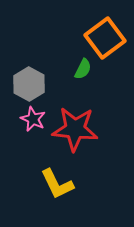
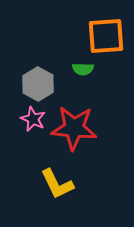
orange square: moved 1 px right, 2 px up; rotated 33 degrees clockwise
green semicircle: rotated 65 degrees clockwise
gray hexagon: moved 9 px right
red star: moved 1 px left, 1 px up
